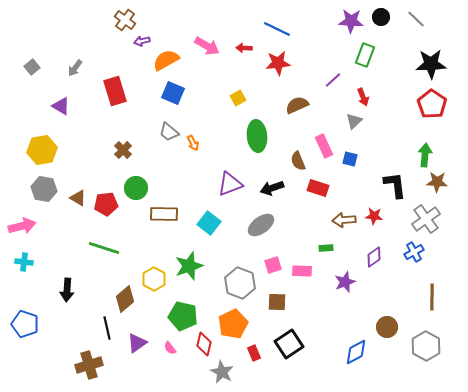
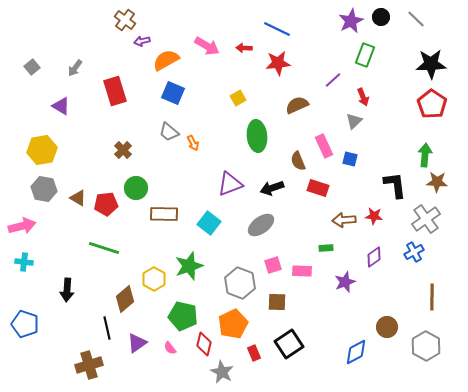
purple star at (351, 21): rotated 30 degrees counterclockwise
